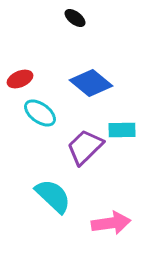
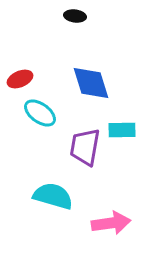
black ellipse: moved 2 px up; rotated 30 degrees counterclockwise
blue diamond: rotated 33 degrees clockwise
purple trapezoid: rotated 36 degrees counterclockwise
cyan semicircle: rotated 27 degrees counterclockwise
